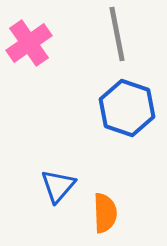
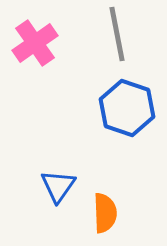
pink cross: moved 6 px right
blue triangle: rotated 6 degrees counterclockwise
